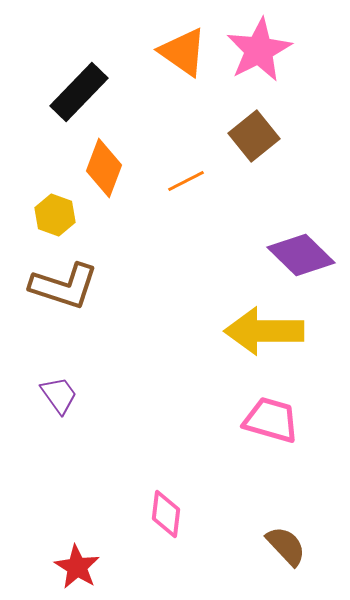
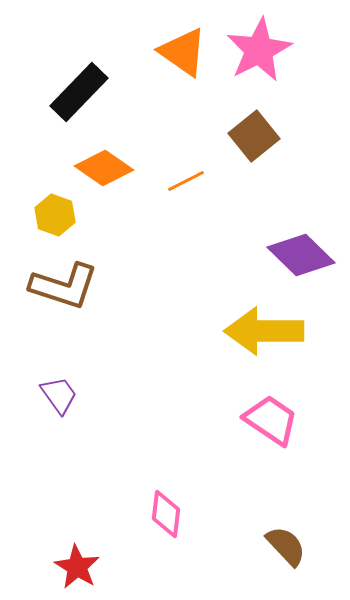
orange diamond: rotated 76 degrees counterclockwise
pink trapezoid: rotated 18 degrees clockwise
